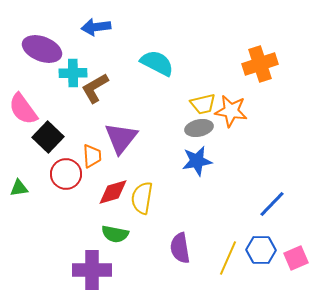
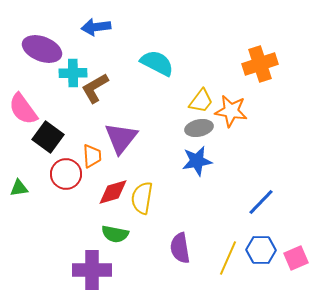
yellow trapezoid: moved 2 px left, 3 px up; rotated 40 degrees counterclockwise
black square: rotated 8 degrees counterclockwise
blue line: moved 11 px left, 2 px up
